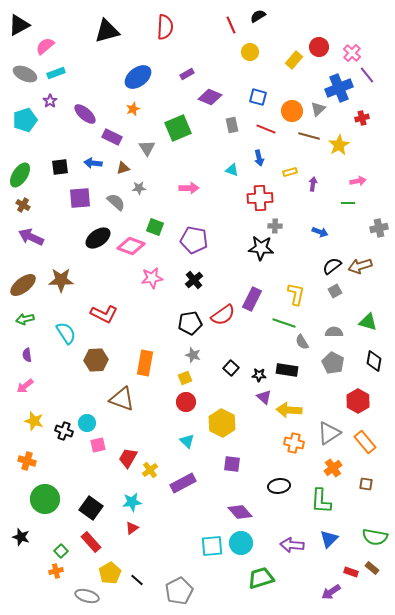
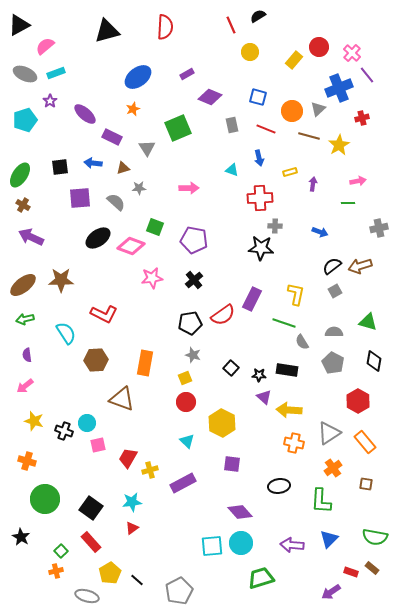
yellow cross at (150, 470): rotated 21 degrees clockwise
black star at (21, 537): rotated 12 degrees clockwise
